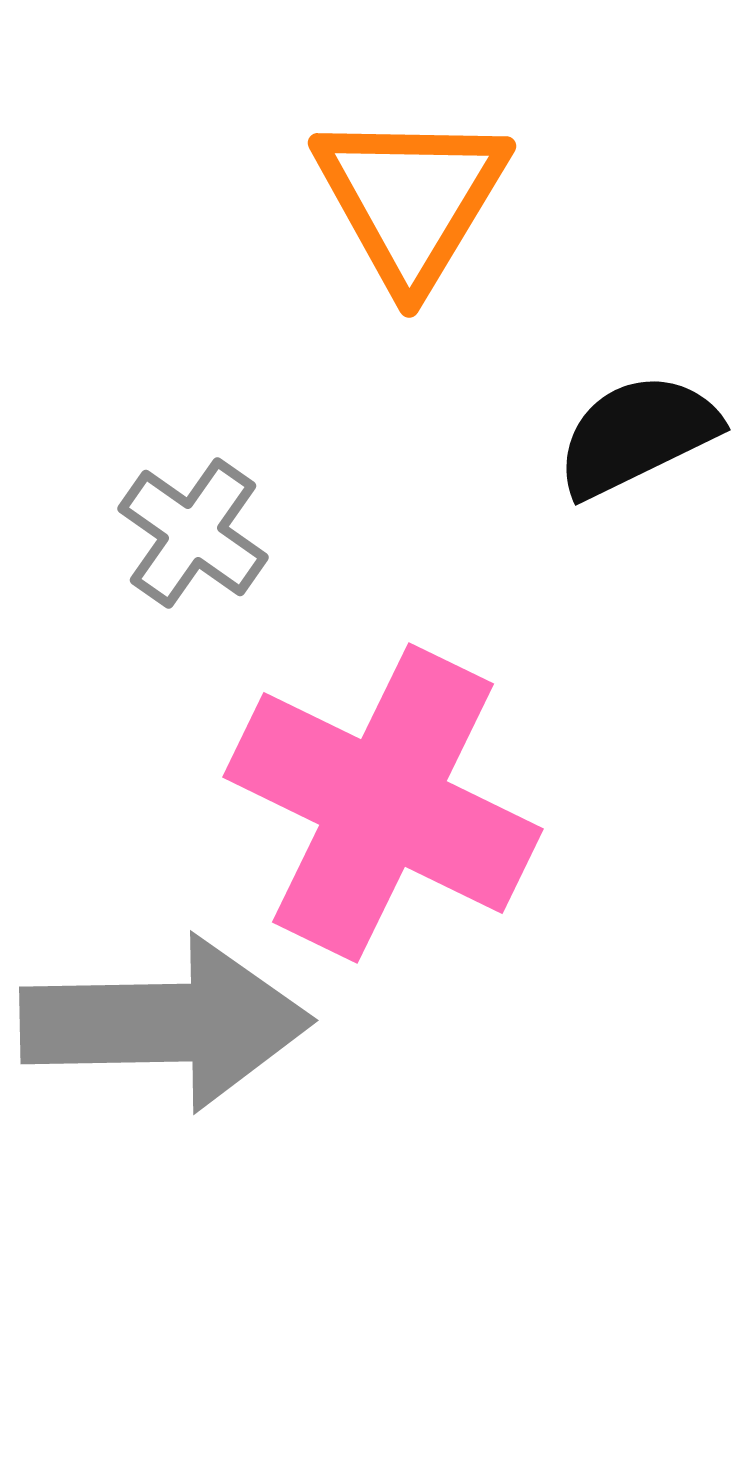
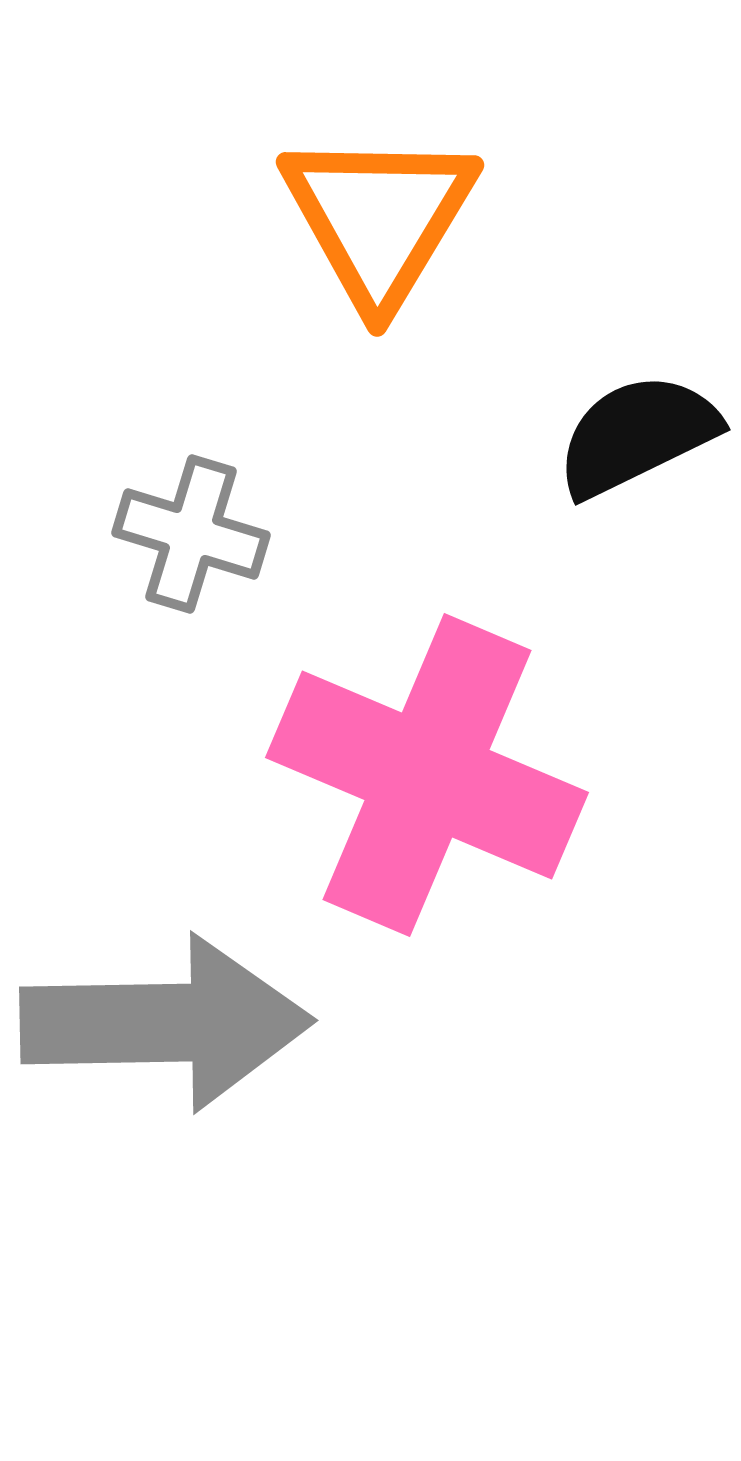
orange triangle: moved 32 px left, 19 px down
gray cross: moved 2 px left, 1 px down; rotated 18 degrees counterclockwise
pink cross: moved 44 px right, 28 px up; rotated 3 degrees counterclockwise
